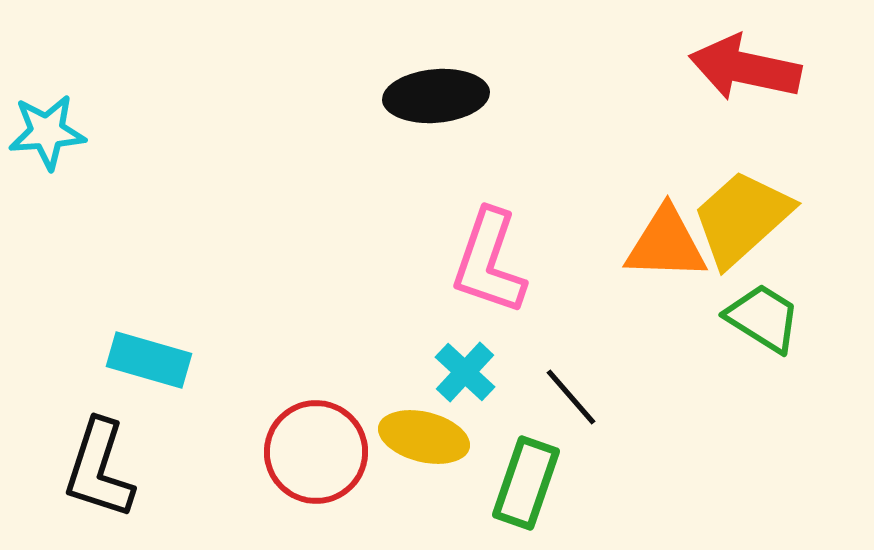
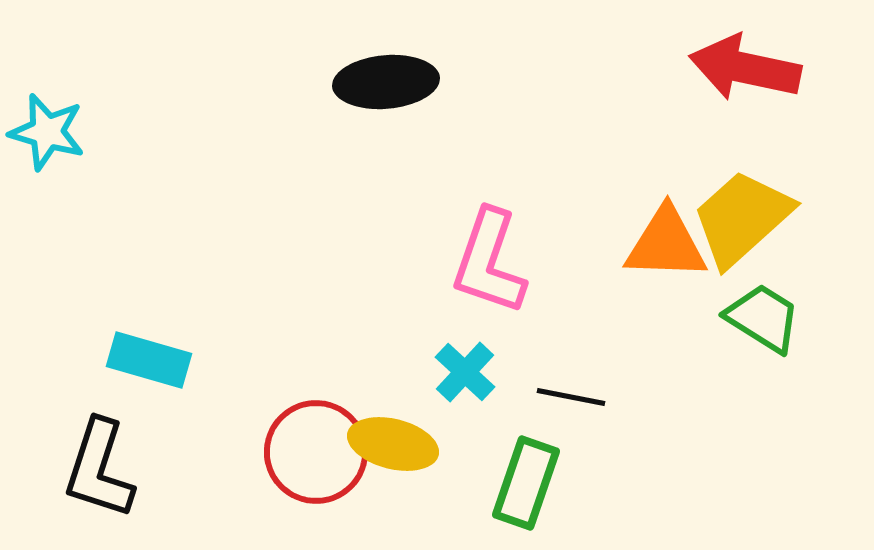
black ellipse: moved 50 px left, 14 px up
cyan star: rotated 20 degrees clockwise
black line: rotated 38 degrees counterclockwise
yellow ellipse: moved 31 px left, 7 px down
